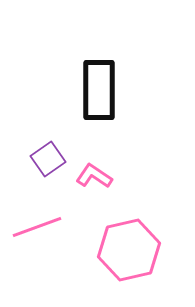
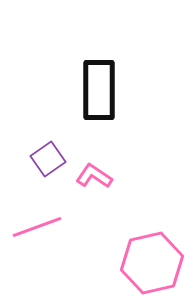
pink hexagon: moved 23 px right, 13 px down
